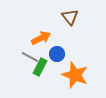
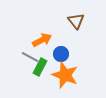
brown triangle: moved 6 px right, 4 px down
orange arrow: moved 1 px right, 2 px down
blue circle: moved 4 px right
orange star: moved 10 px left
